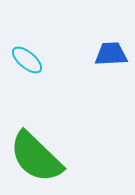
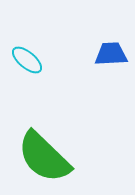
green semicircle: moved 8 px right
